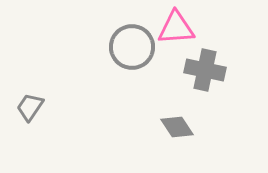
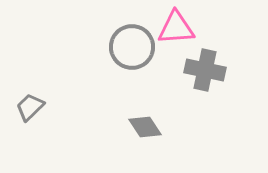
gray trapezoid: rotated 12 degrees clockwise
gray diamond: moved 32 px left
